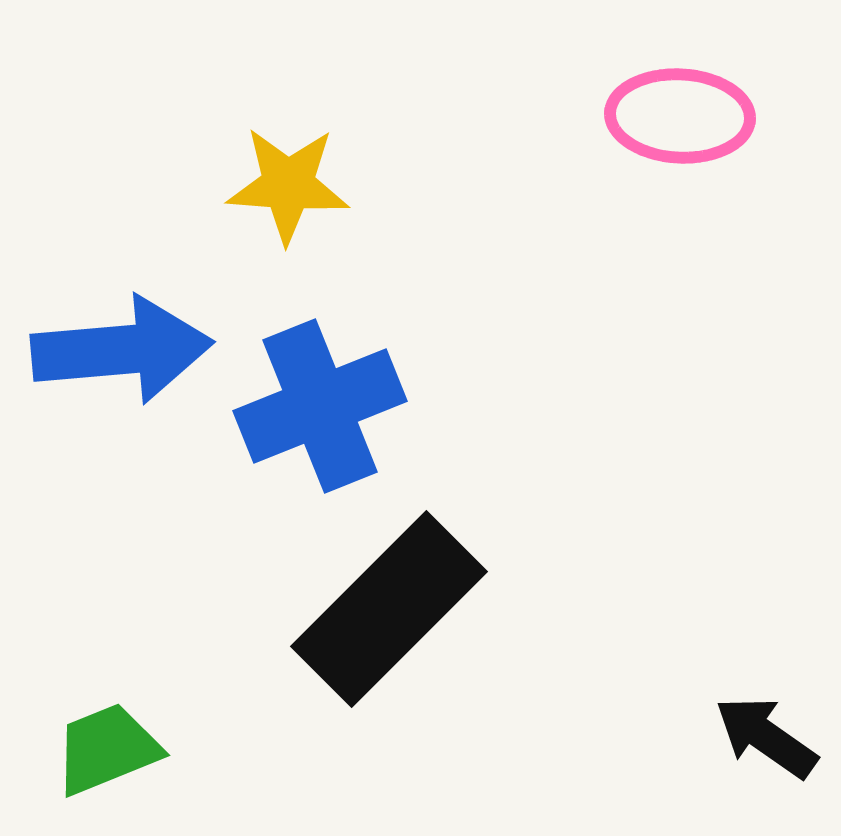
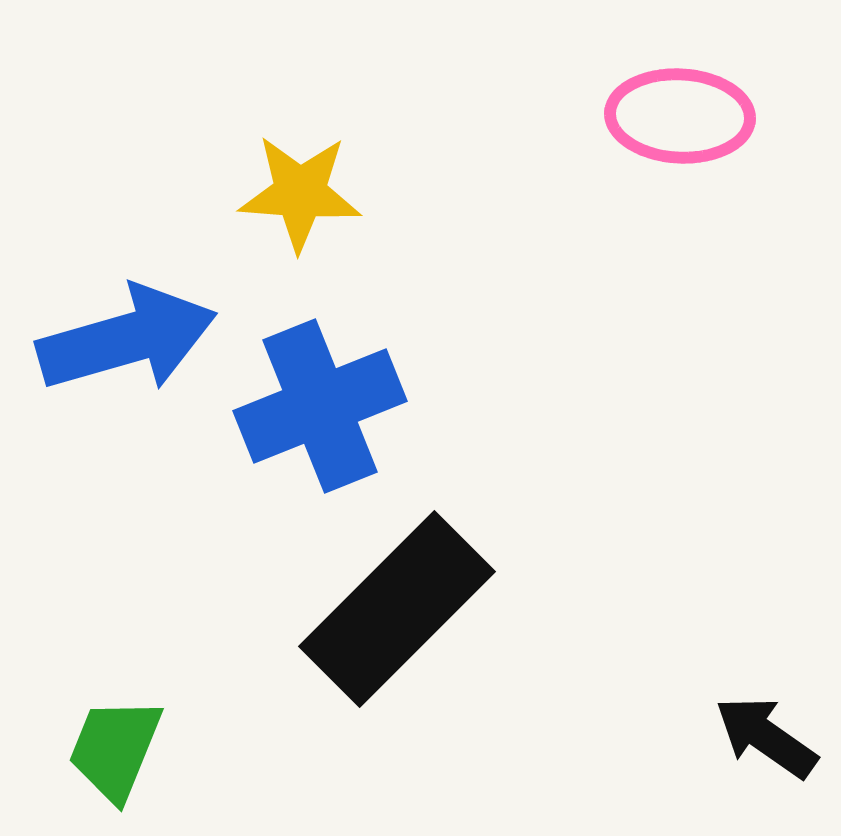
yellow star: moved 12 px right, 8 px down
blue arrow: moved 5 px right, 11 px up; rotated 11 degrees counterclockwise
black rectangle: moved 8 px right
green trapezoid: moved 8 px right; rotated 46 degrees counterclockwise
